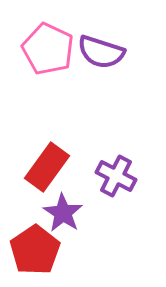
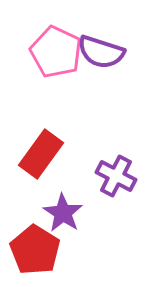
pink pentagon: moved 8 px right, 3 px down
red rectangle: moved 6 px left, 13 px up
red pentagon: rotated 6 degrees counterclockwise
